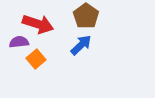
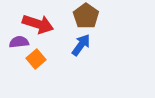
blue arrow: rotated 10 degrees counterclockwise
